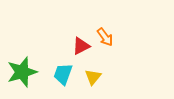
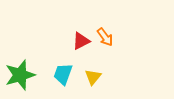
red triangle: moved 5 px up
green star: moved 2 px left, 3 px down
